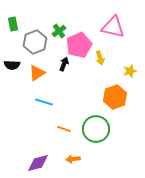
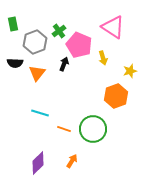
pink triangle: rotated 20 degrees clockwise
pink pentagon: rotated 25 degrees counterclockwise
yellow arrow: moved 3 px right
black semicircle: moved 3 px right, 2 px up
orange triangle: rotated 18 degrees counterclockwise
orange hexagon: moved 1 px right, 1 px up
cyan line: moved 4 px left, 11 px down
green circle: moved 3 px left
orange arrow: moved 1 px left, 2 px down; rotated 128 degrees clockwise
purple diamond: rotated 30 degrees counterclockwise
